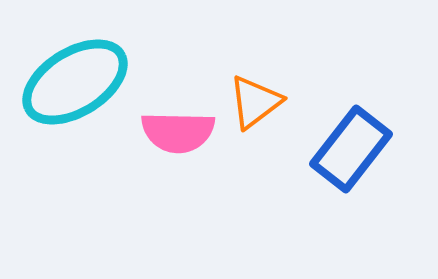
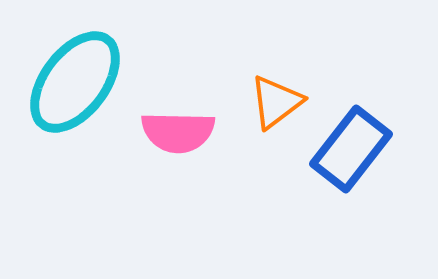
cyan ellipse: rotated 21 degrees counterclockwise
orange triangle: moved 21 px right
